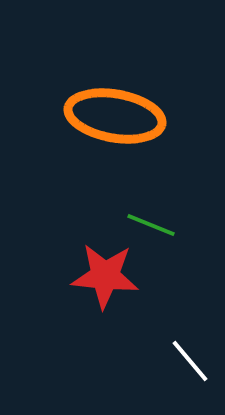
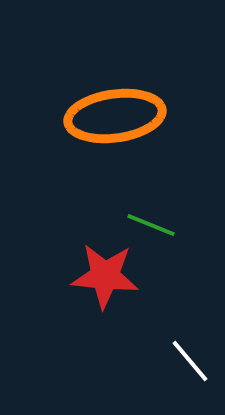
orange ellipse: rotated 18 degrees counterclockwise
